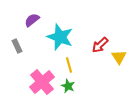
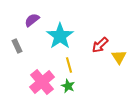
cyan star: moved 1 px up; rotated 16 degrees clockwise
